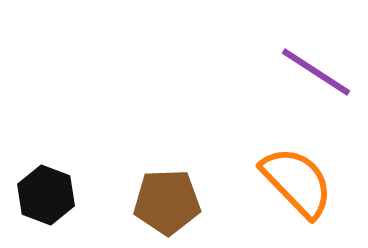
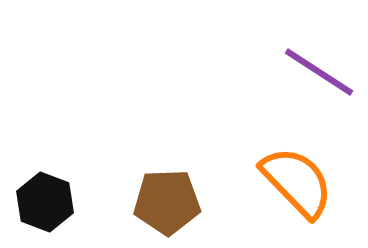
purple line: moved 3 px right
black hexagon: moved 1 px left, 7 px down
